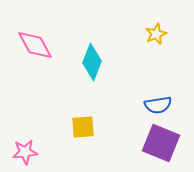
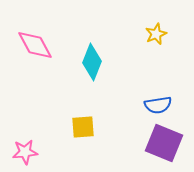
purple square: moved 3 px right
